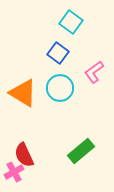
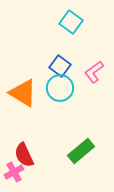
blue square: moved 2 px right, 13 px down
